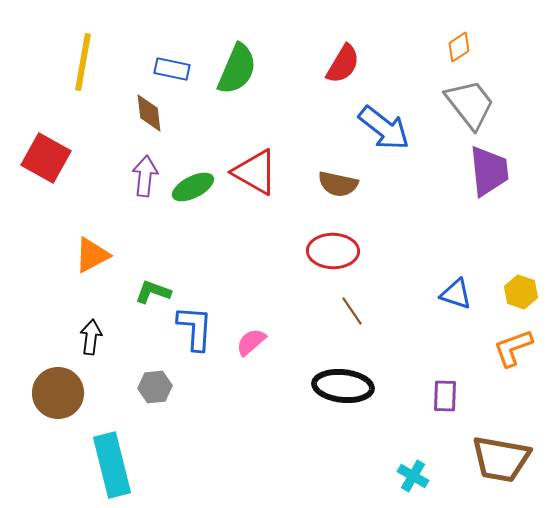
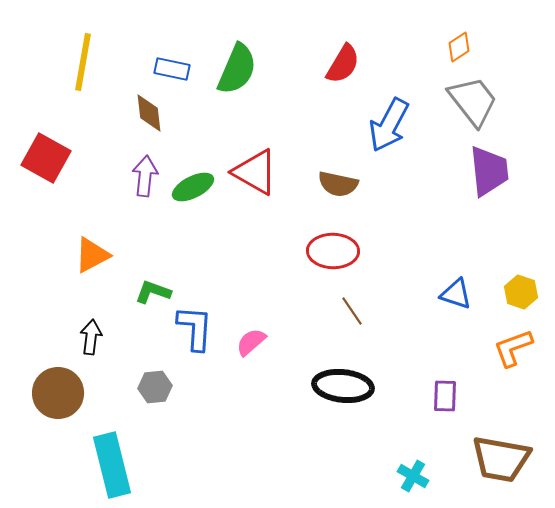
gray trapezoid: moved 3 px right, 3 px up
blue arrow: moved 5 px right, 3 px up; rotated 80 degrees clockwise
